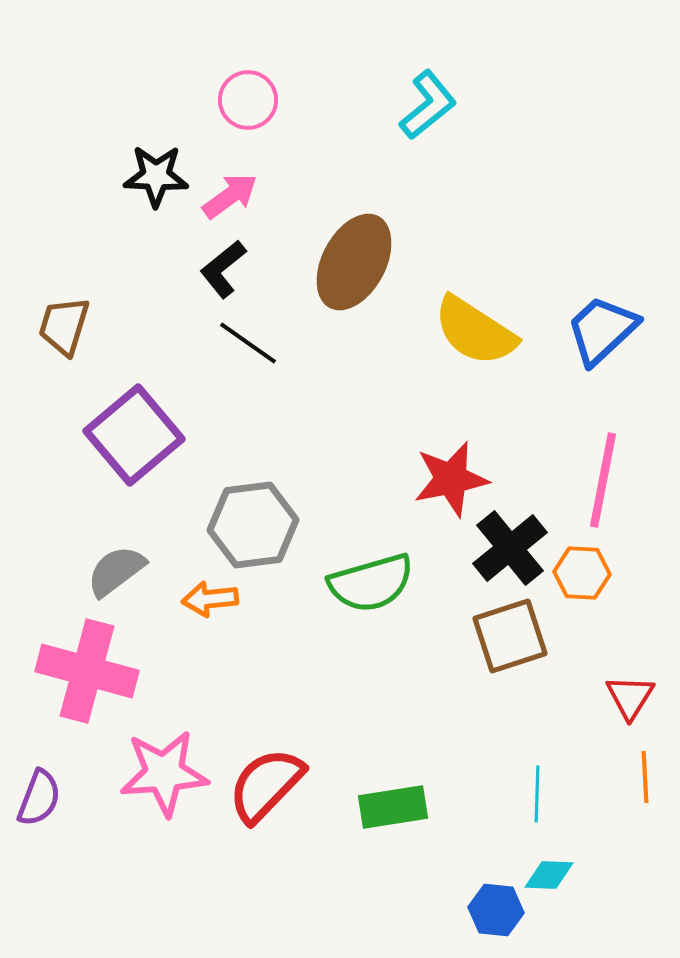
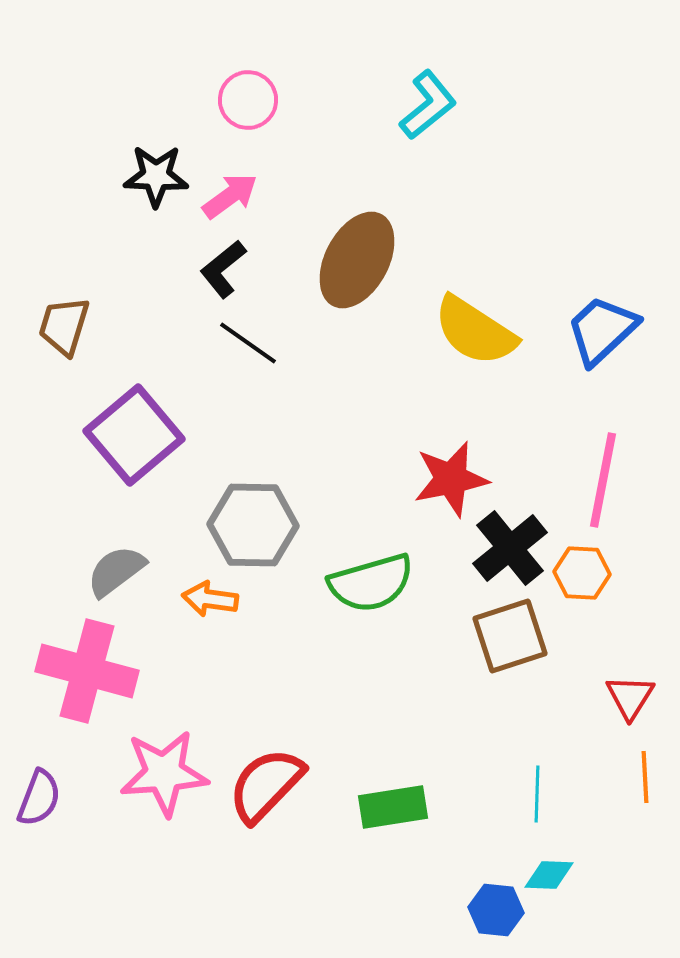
brown ellipse: moved 3 px right, 2 px up
gray hexagon: rotated 8 degrees clockwise
orange arrow: rotated 14 degrees clockwise
